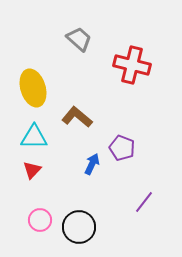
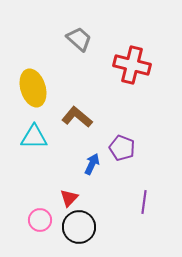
red triangle: moved 37 px right, 28 px down
purple line: rotated 30 degrees counterclockwise
